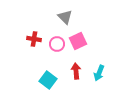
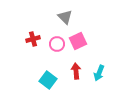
red cross: moved 1 px left; rotated 24 degrees counterclockwise
